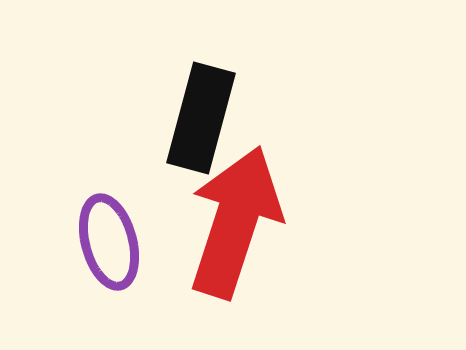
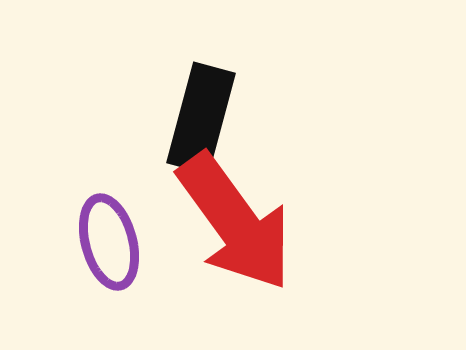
red arrow: rotated 126 degrees clockwise
